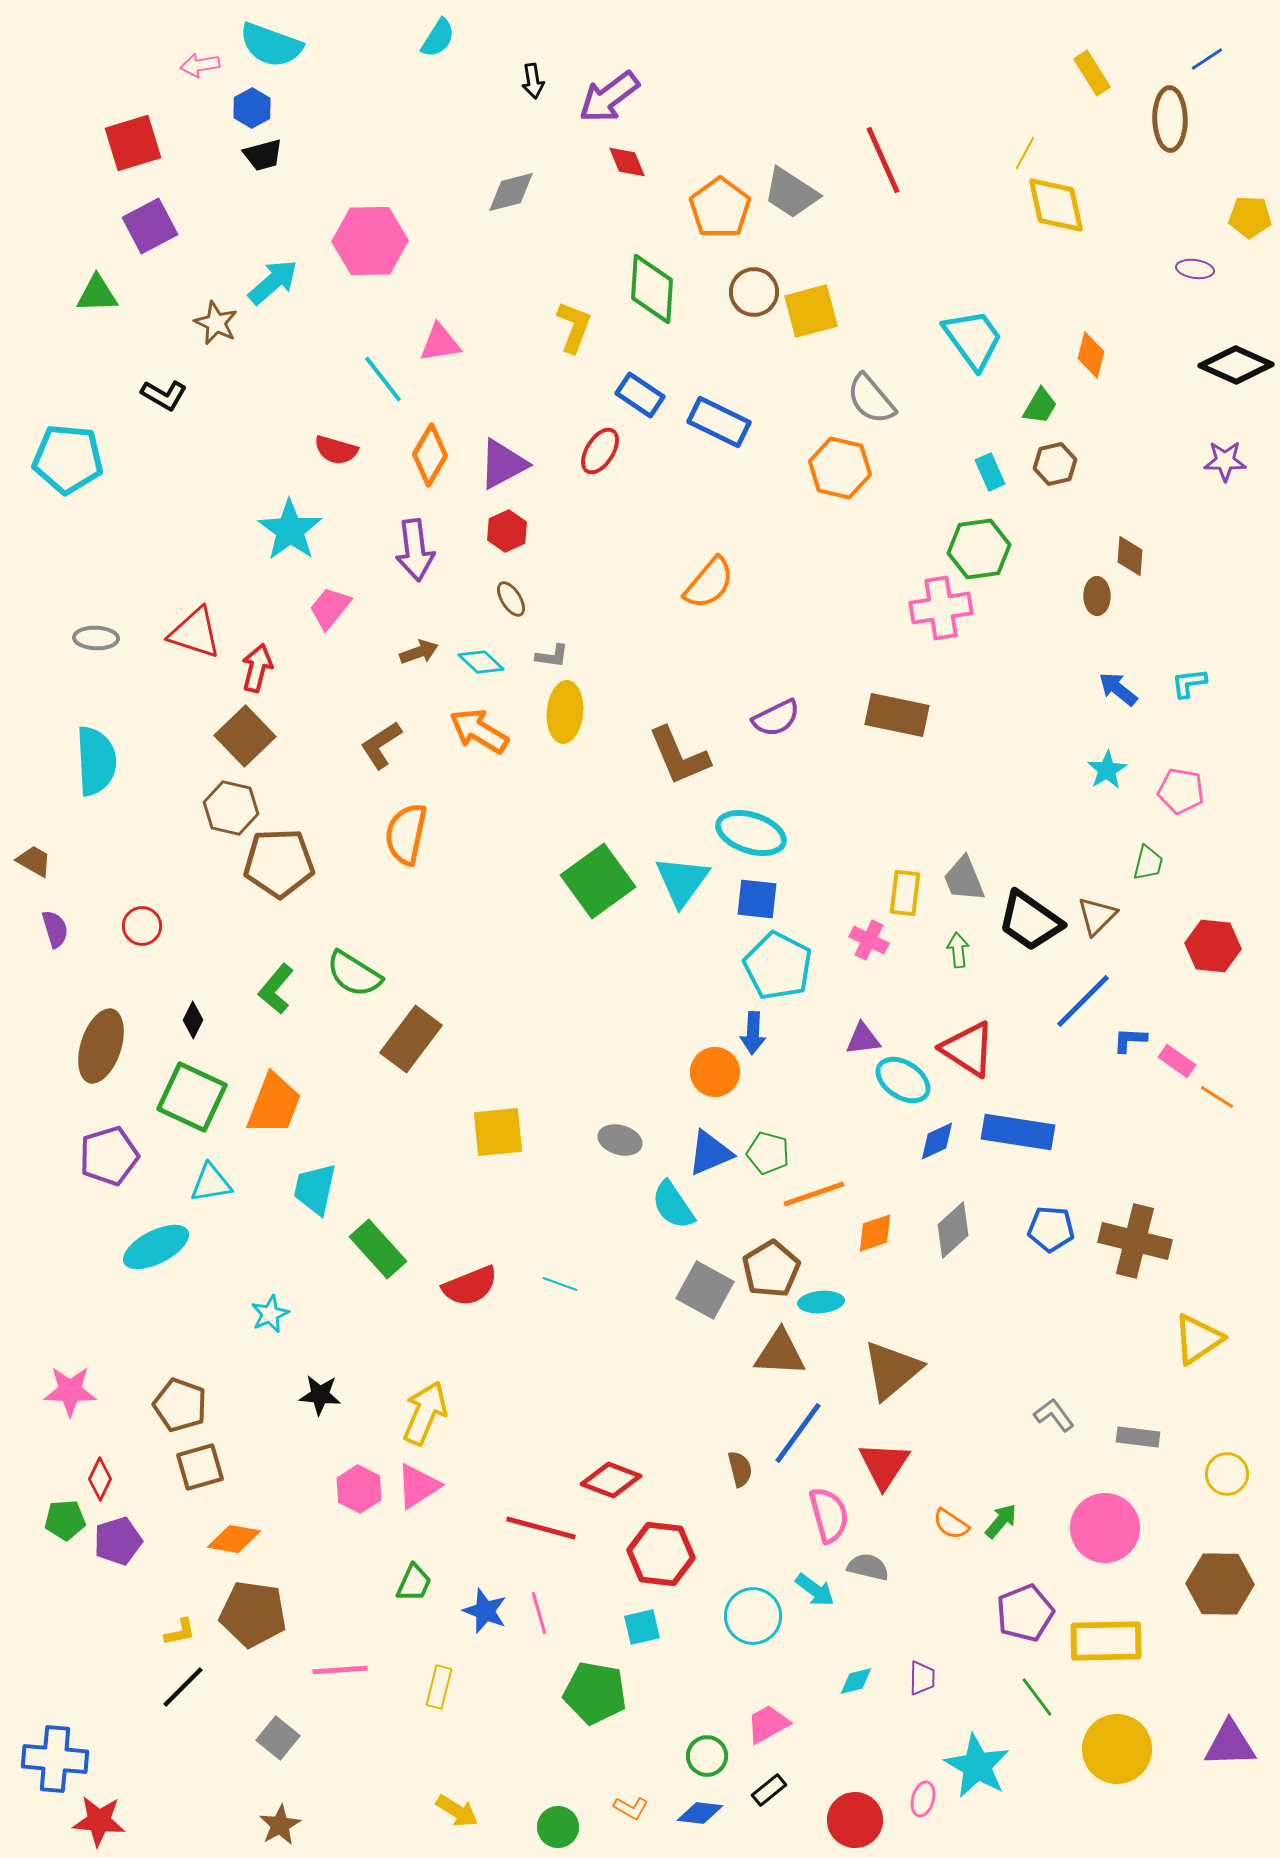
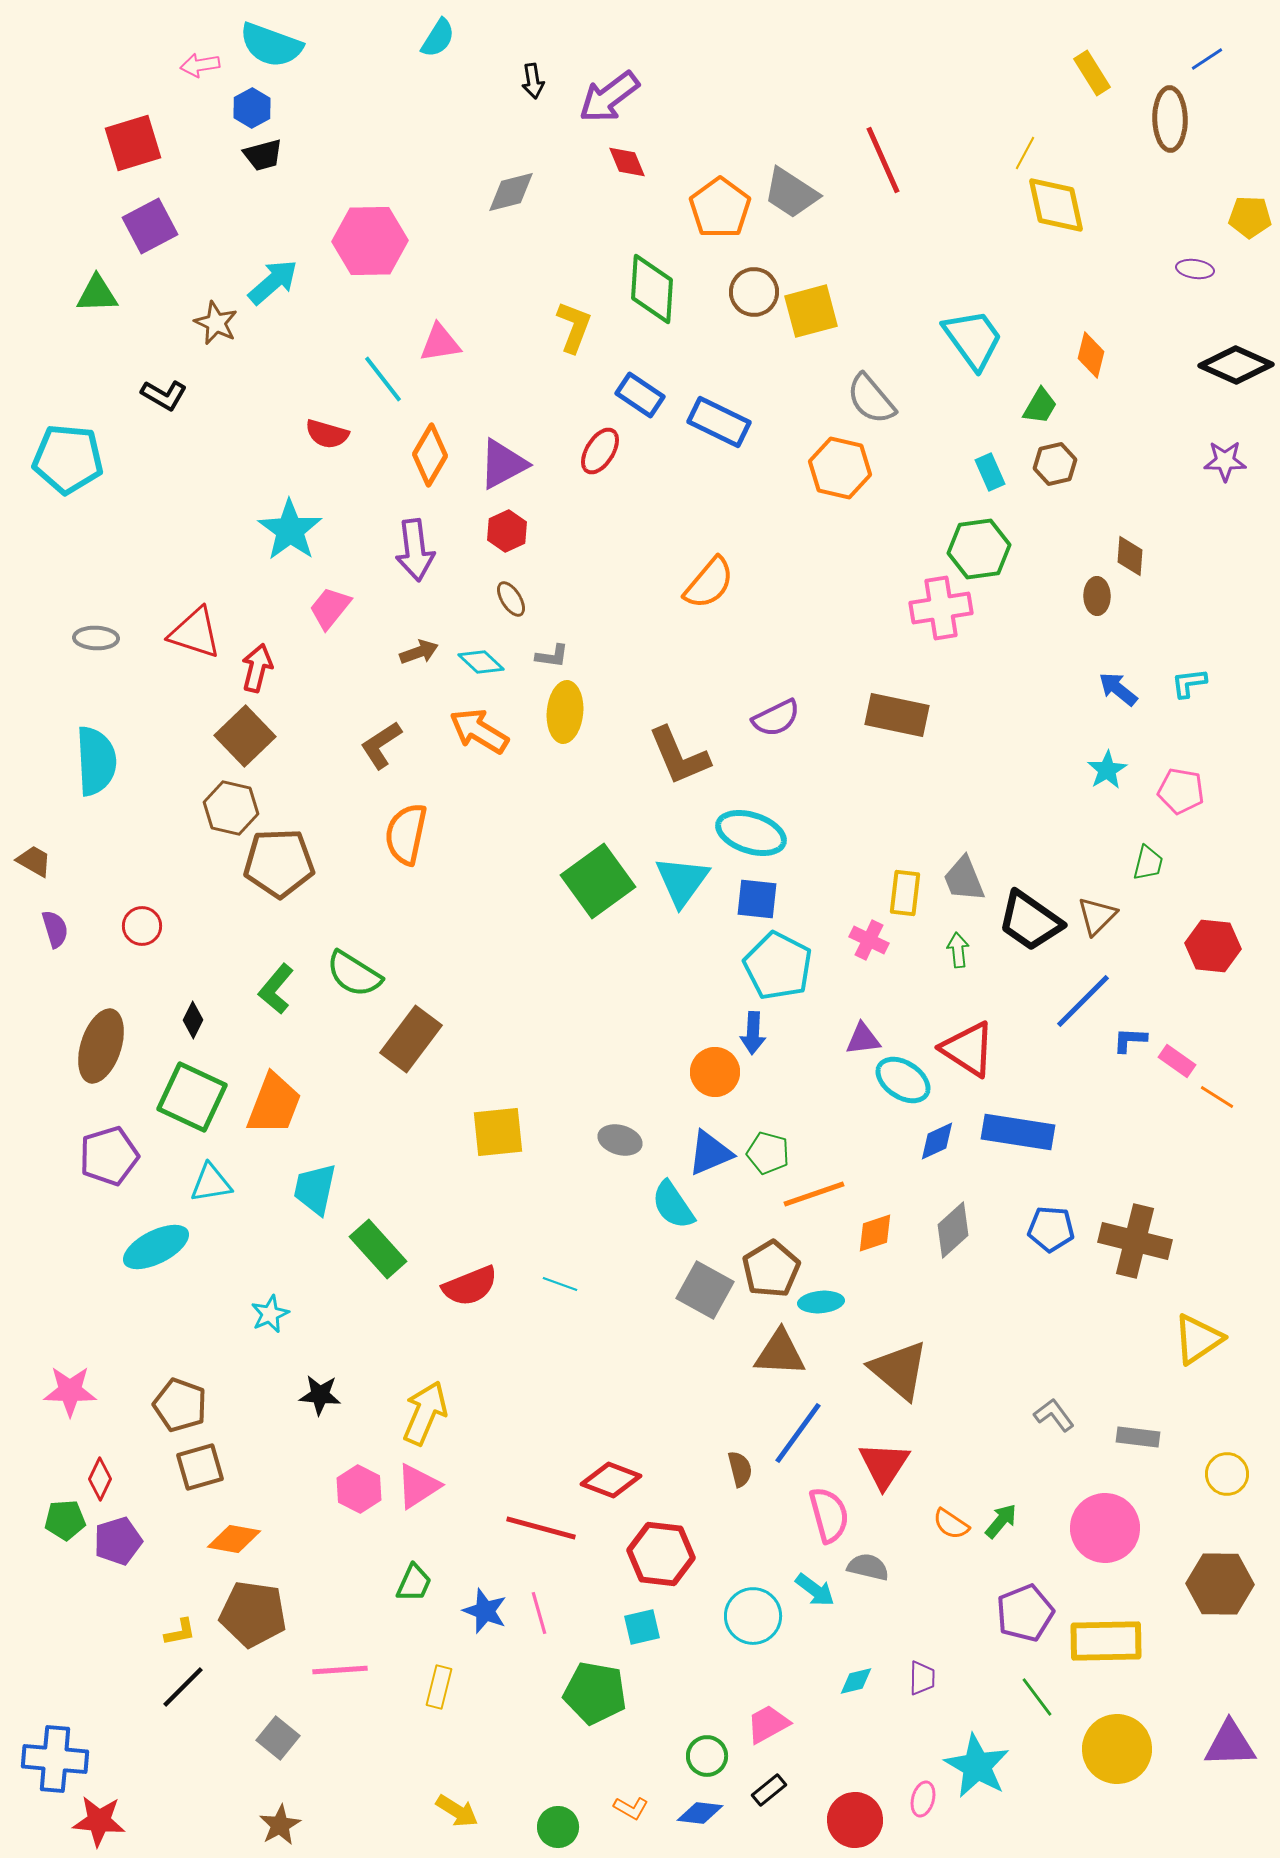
red semicircle at (336, 450): moved 9 px left, 16 px up
brown triangle at (892, 1370): moved 7 px right; rotated 40 degrees counterclockwise
